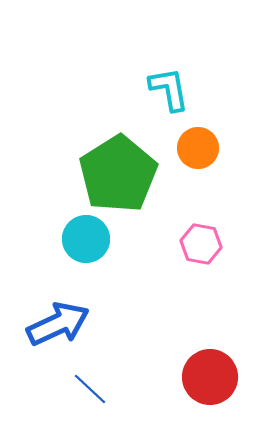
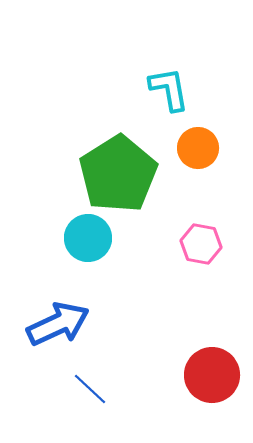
cyan circle: moved 2 px right, 1 px up
red circle: moved 2 px right, 2 px up
